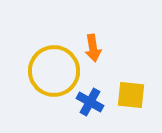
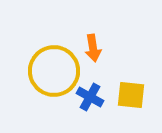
blue cross: moved 5 px up
